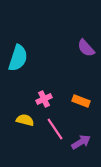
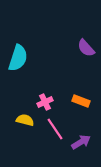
pink cross: moved 1 px right, 3 px down
